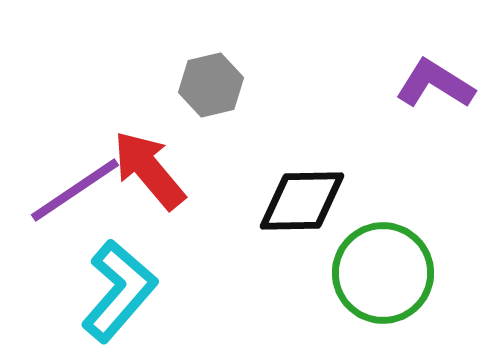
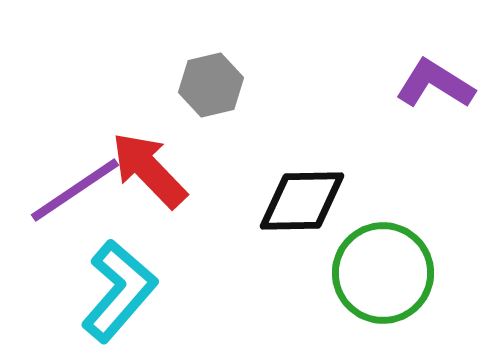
red arrow: rotated 4 degrees counterclockwise
